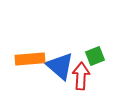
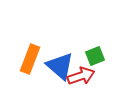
orange rectangle: rotated 64 degrees counterclockwise
red arrow: rotated 68 degrees clockwise
